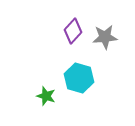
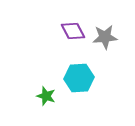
purple diamond: rotated 70 degrees counterclockwise
cyan hexagon: rotated 20 degrees counterclockwise
